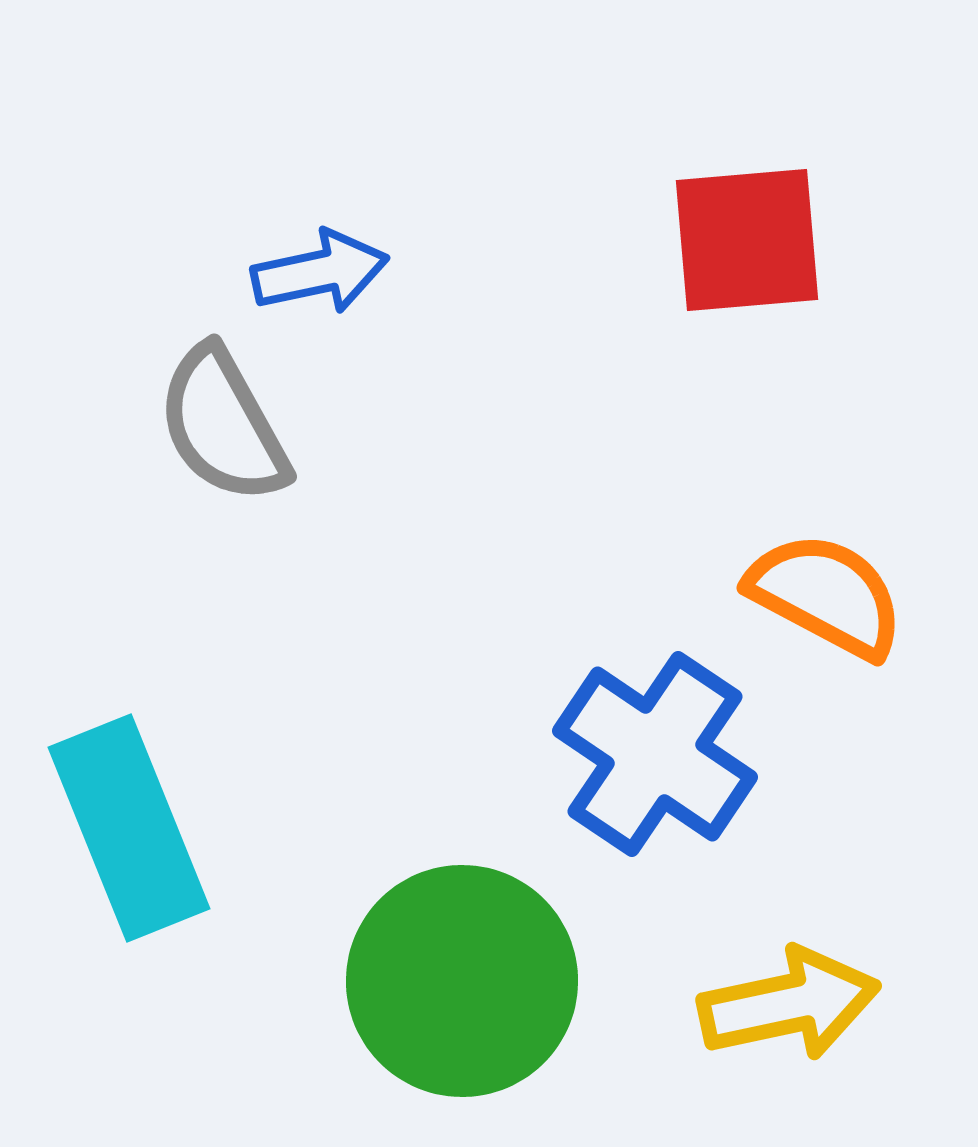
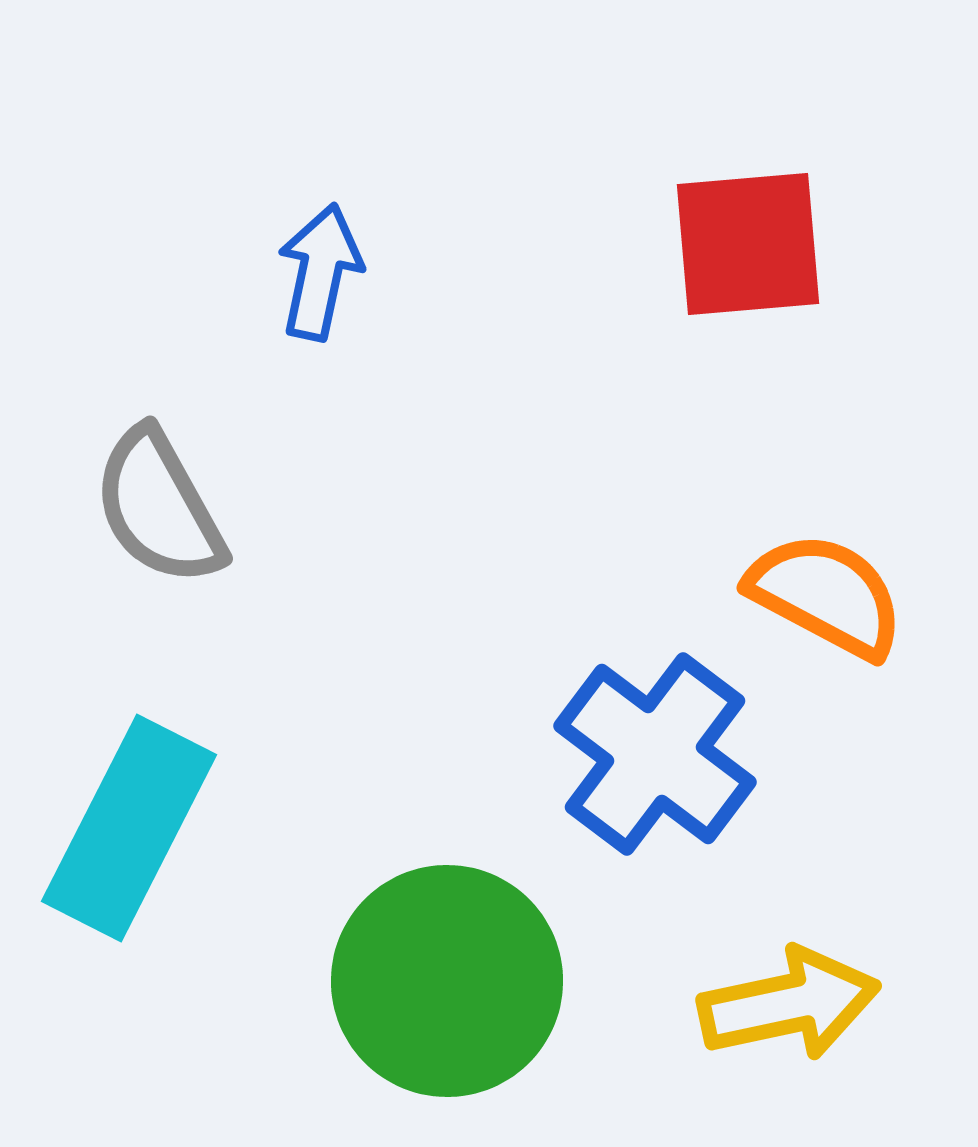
red square: moved 1 px right, 4 px down
blue arrow: rotated 66 degrees counterclockwise
gray semicircle: moved 64 px left, 82 px down
blue cross: rotated 3 degrees clockwise
cyan rectangle: rotated 49 degrees clockwise
green circle: moved 15 px left
